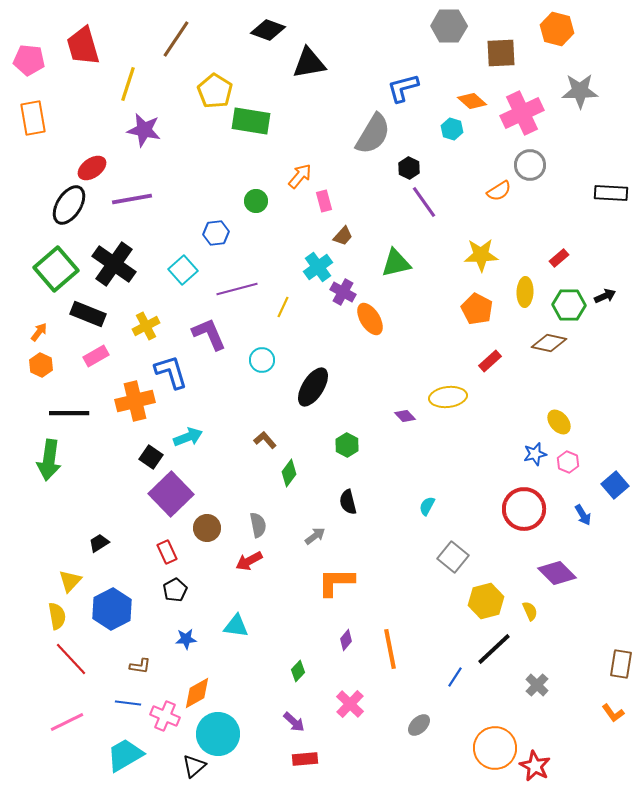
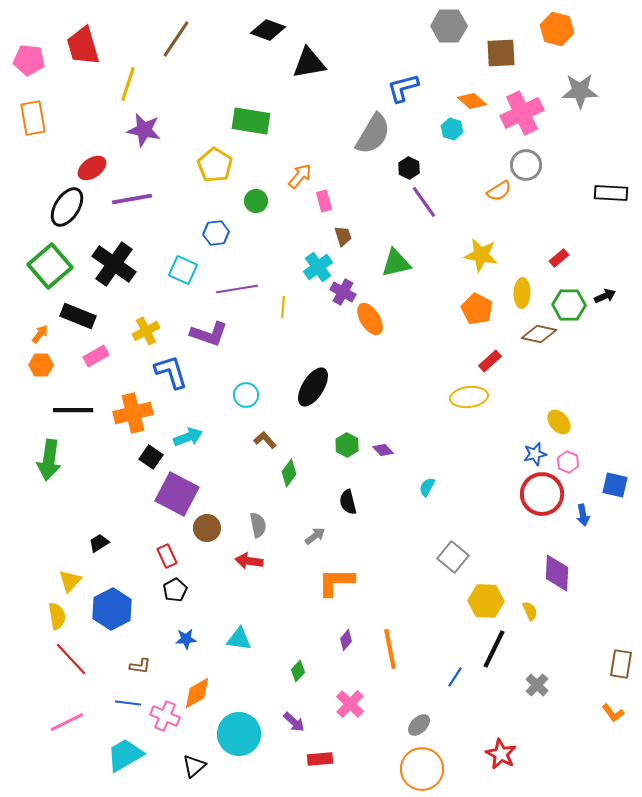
yellow pentagon at (215, 91): moved 74 px down
gray circle at (530, 165): moved 4 px left
black ellipse at (69, 205): moved 2 px left, 2 px down
brown trapezoid at (343, 236): rotated 60 degrees counterclockwise
yellow star at (481, 255): rotated 12 degrees clockwise
green square at (56, 269): moved 6 px left, 3 px up
cyan square at (183, 270): rotated 24 degrees counterclockwise
purple line at (237, 289): rotated 6 degrees clockwise
yellow ellipse at (525, 292): moved 3 px left, 1 px down
yellow line at (283, 307): rotated 20 degrees counterclockwise
black rectangle at (88, 314): moved 10 px left, 2 px down
yellow cross at (146, 326): moved 5 px down
orange arrow at (39, 332): moved 1 px right, 2 px down
purple L-shape at (209, 334): rotated 132 degrees clockwise
brown diamond at (549, 343): moved 10 px left, 9 px up
cyan circle at (262, 360): moved 16 px left, 35 px down
orange hexagon at (41, 365): rotated 25 degrees counterclockwise
yellow ellipse at (448, 397): moved 21 px right
orange cross at (135, 401): moved 2 px left, 12 px down
black line at (69, 413): moved 4 px right, 3 px up
purple diamond at (405, 416): moved 22 px left, 34 px down
blue square at (615, 485): rotated 36 degrees counterclockwise
purple square at (171, 494): moved 6 px right; rotated 18 degrees counterclockwise
cyan semicircle at (427, 506): moved 19 px up
red circle at (524, 509): moved 18 px right, 15 px up
blue arrow at (583, 515): rotated 20 degrees clockwise
red rectangle at (167, 552): moved 4 px down
red arrow at (249, 561): rotated 36 degrees clockwise
purple diamond at (557, 573): rotated 48 degrees clockwise
yellow hexagon at (486, 601): rotated 16 degrees clockwise
cyan triangle at (236, 626): moved 3 px right, 13 px down
black line at (494, 649): rotated 21 degrees counterclockwise
cyan circle at (218, 734): moved 21 px right
orange circle at (495, 748): moved 73 px left, 21 px down
red rectangle at (305, 759): moved 15 px right
red star at (535, 766): moved 34 px left, 12 px up
